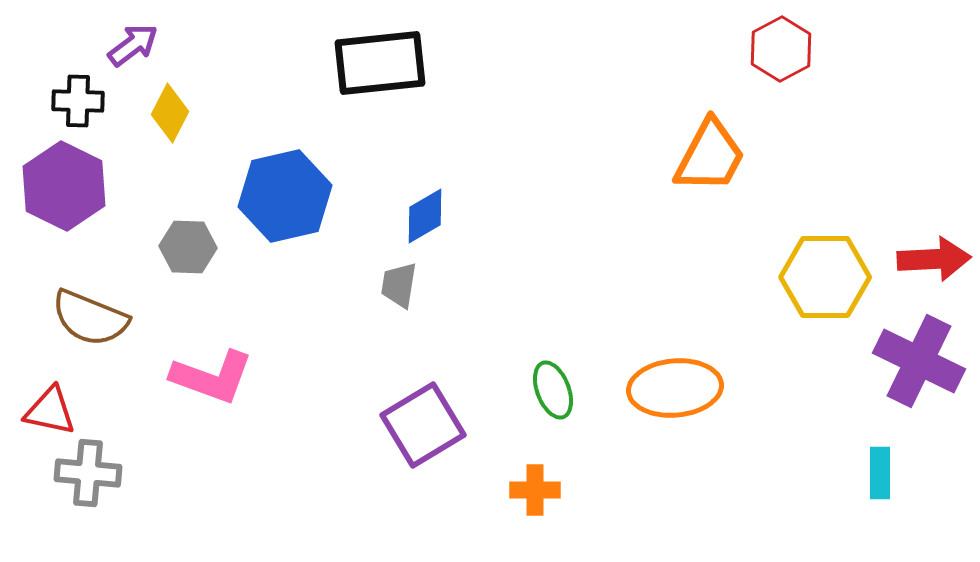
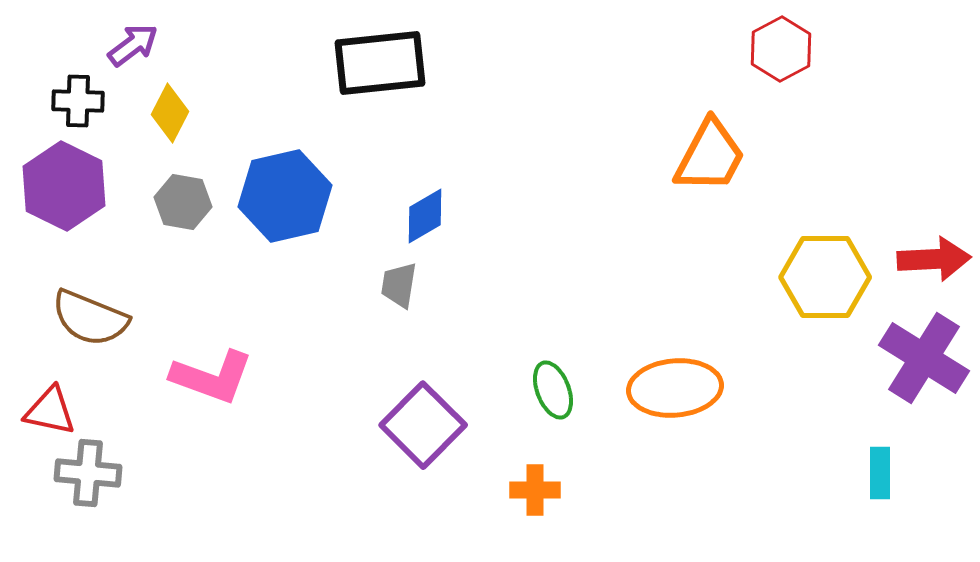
gray hexagon: moved 5 px left, 45 px up; rotated 8 degrees clockwise
purple cross: moved 5 px right, 3 px up; rotated 6 degrees clockwise
purple square: rotated 14 degrees counterclockwise
